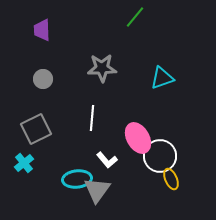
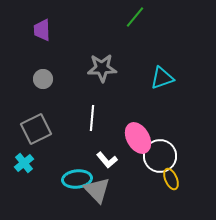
gray triangle: rotated 20 degrees counterclockwise
